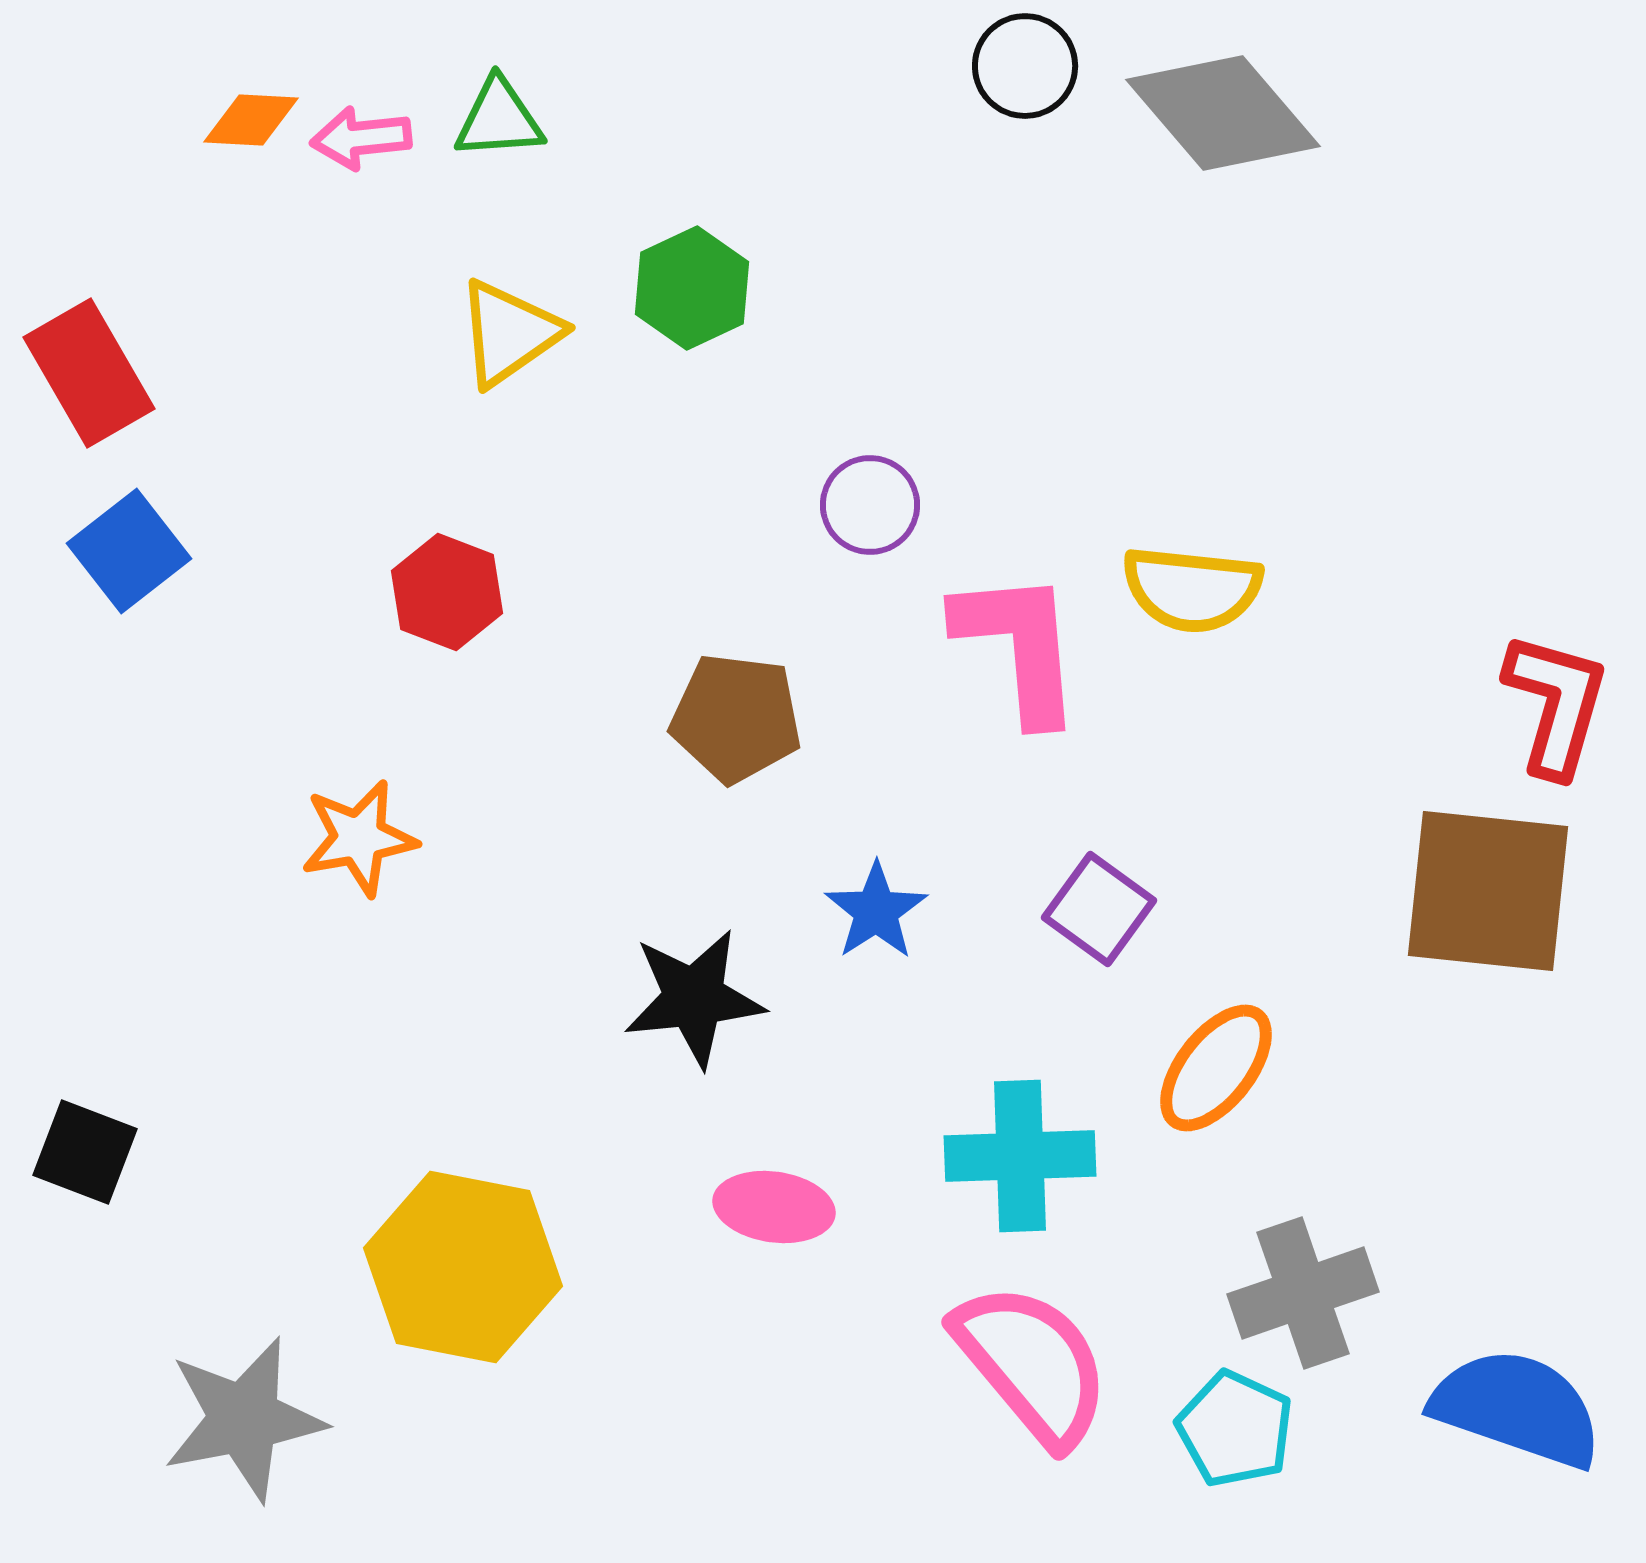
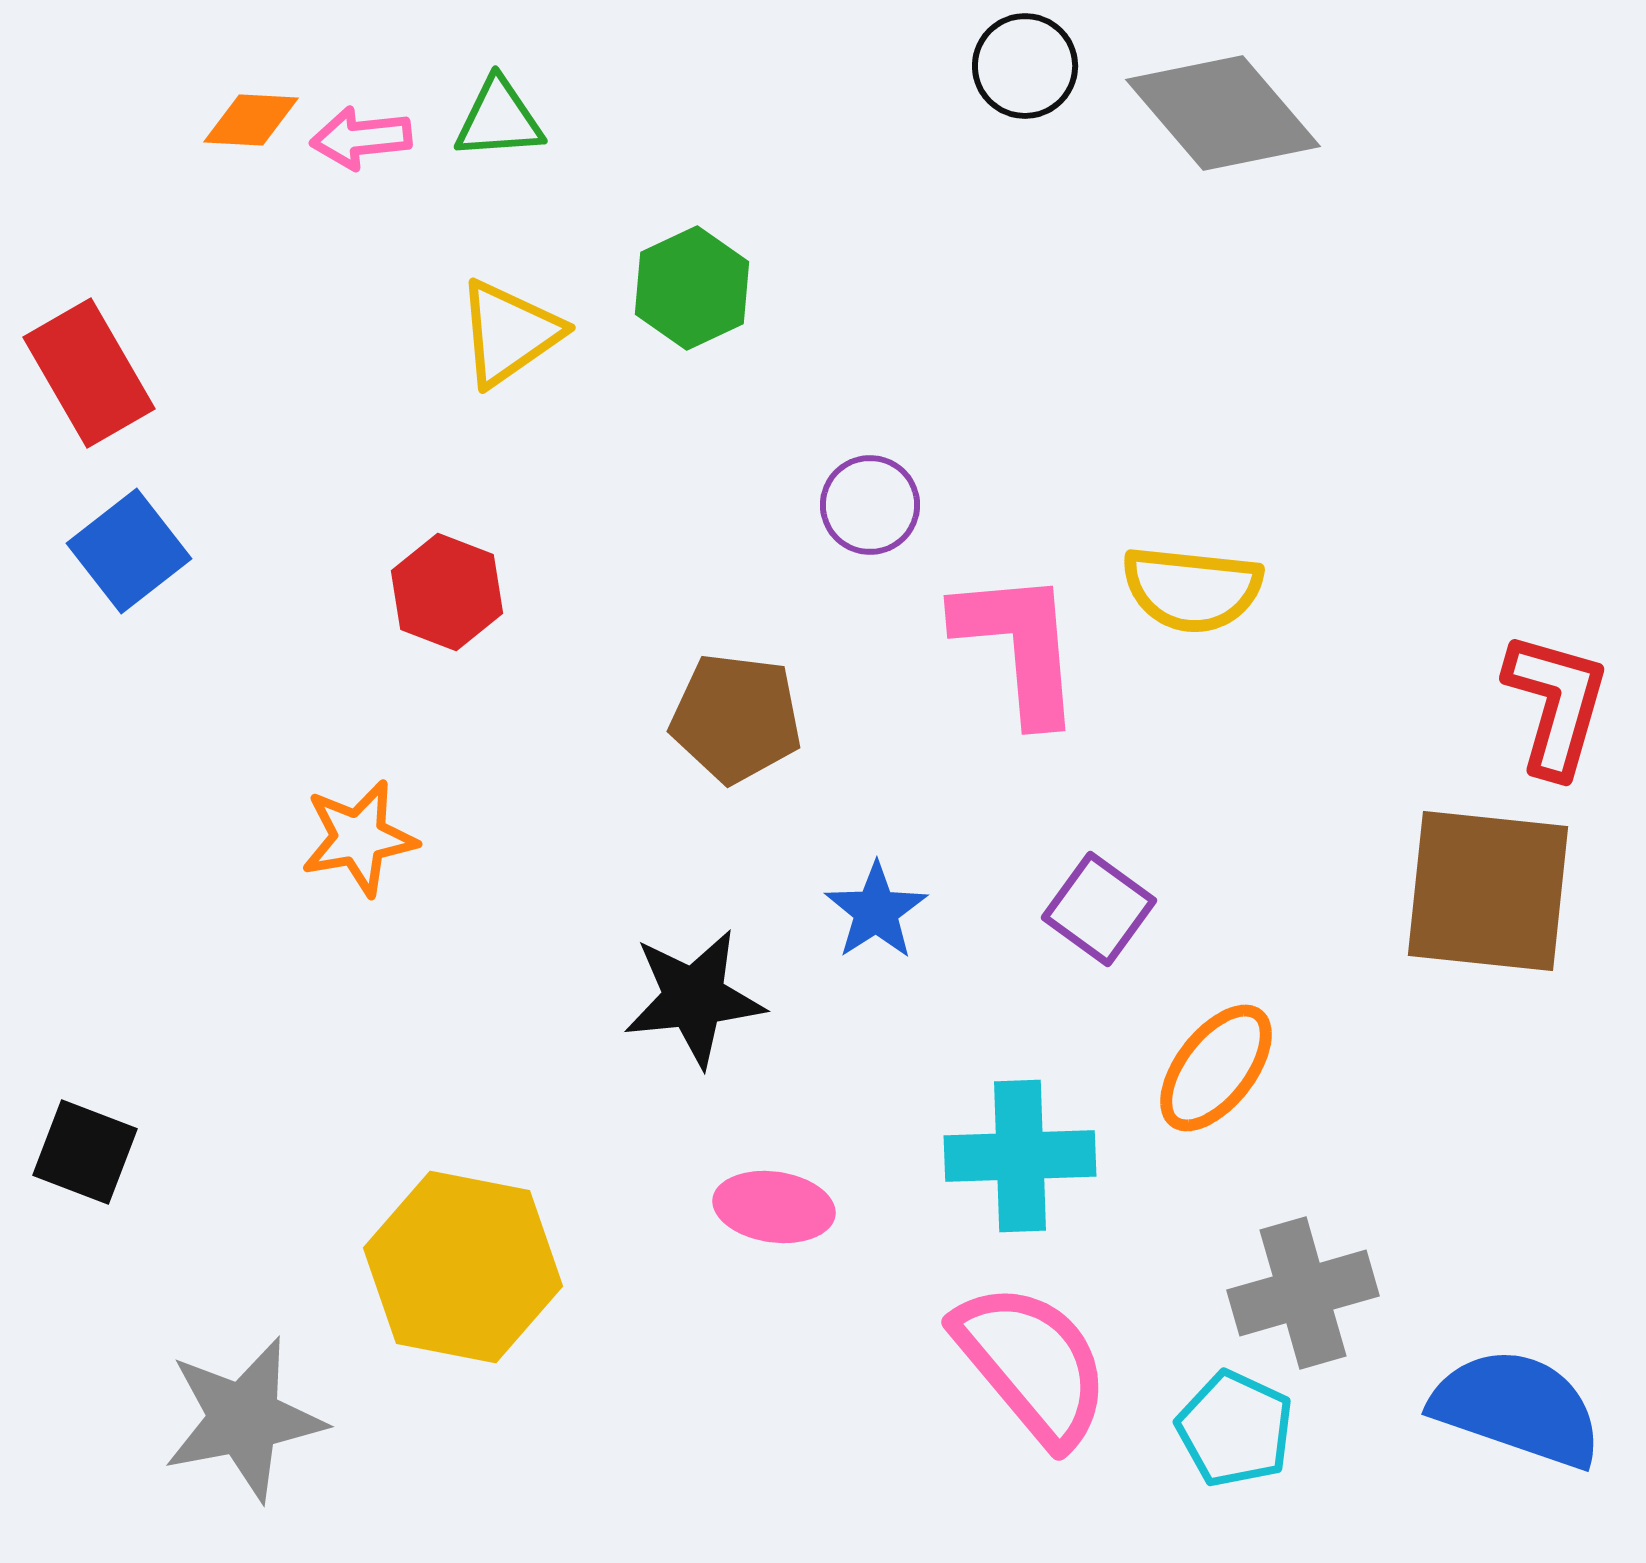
gray cross: rotated 3 degrees clockwise
